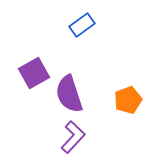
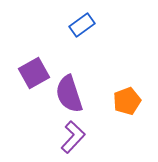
orange pentagon: moved 1 px left, 1 px down
